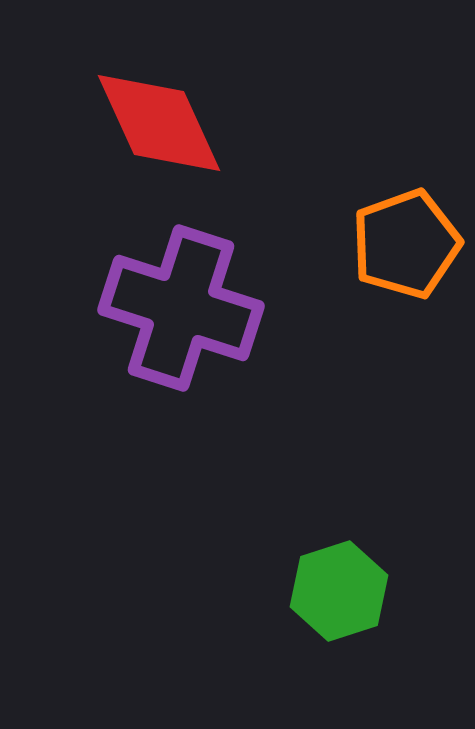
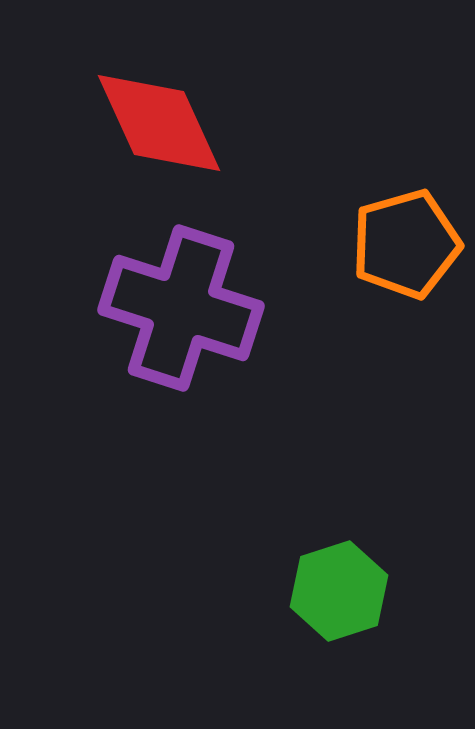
orange pentagon: rotated 4 degrees clockwise
